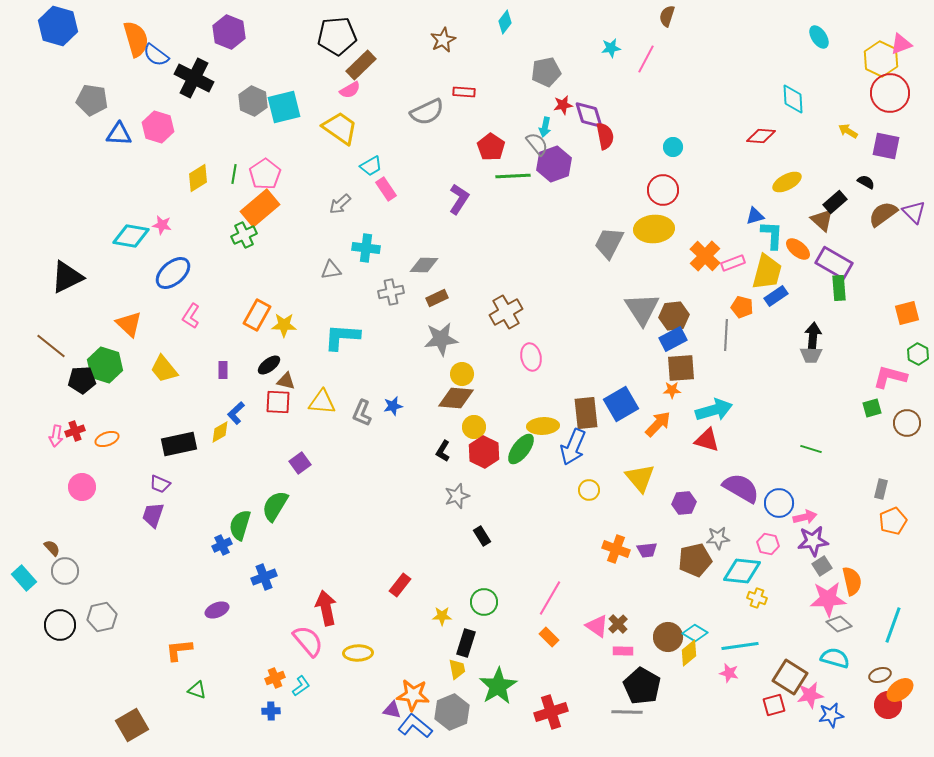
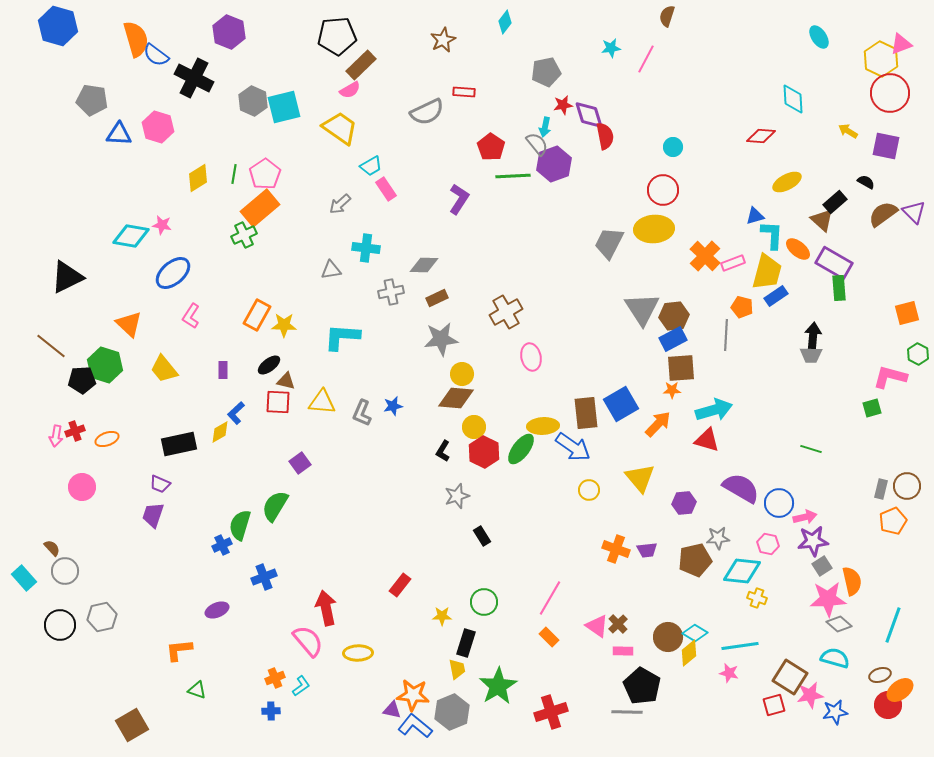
brown circle at (907, 423): moved 63 px down
blue arrow at (573, 447): rotated 78 degrees counterclockwise
blue star at (831, 715): moved 4 px right, 3 px up
